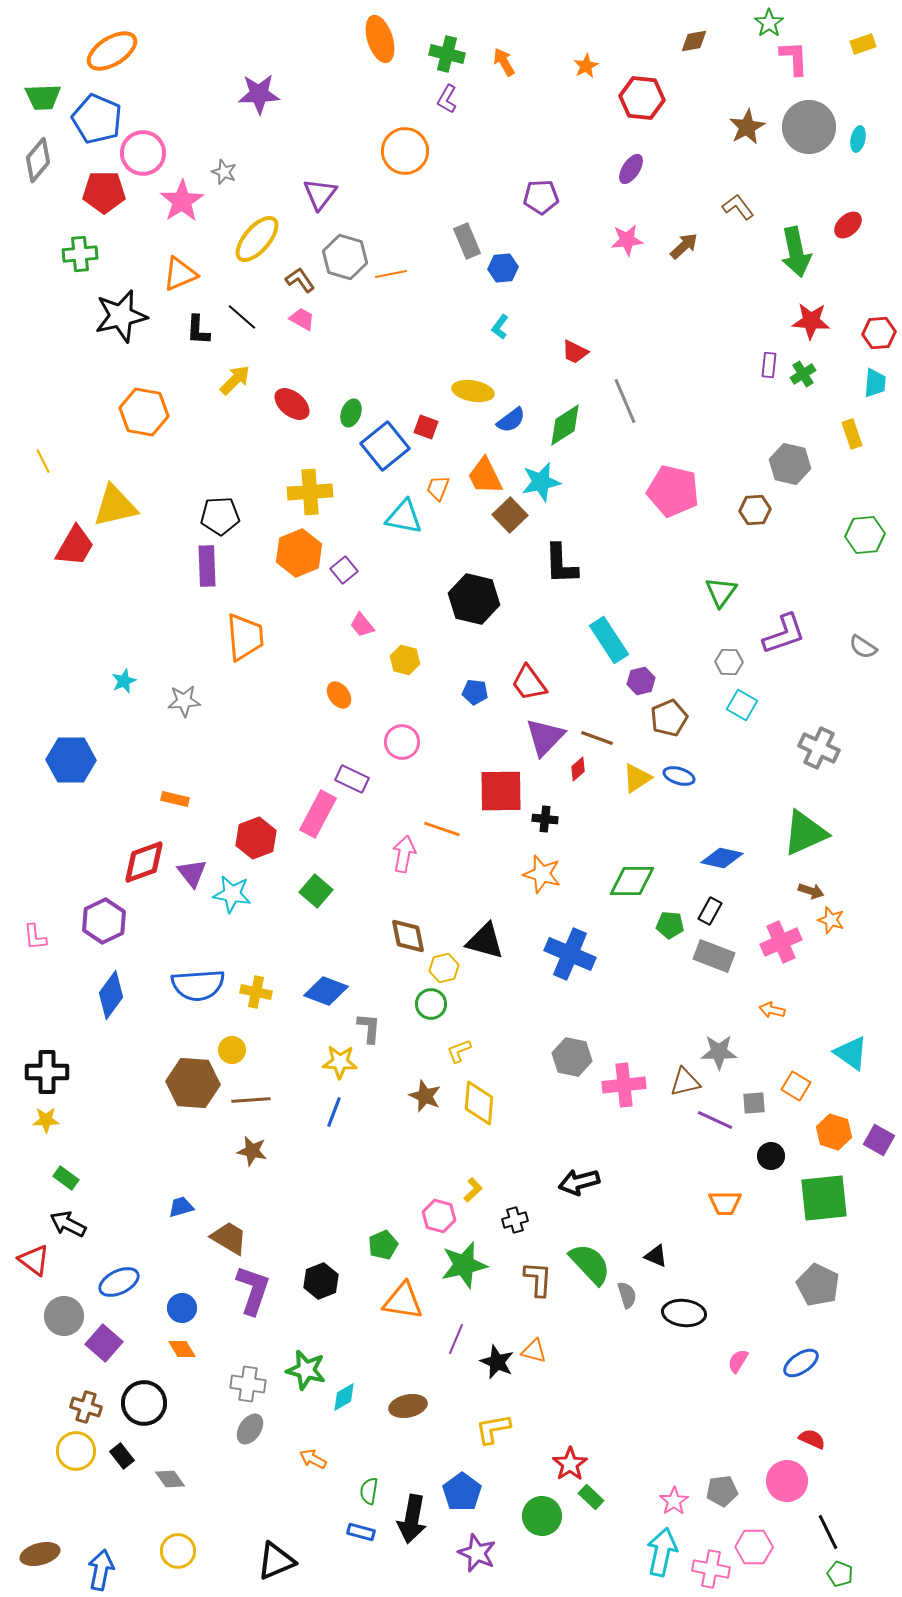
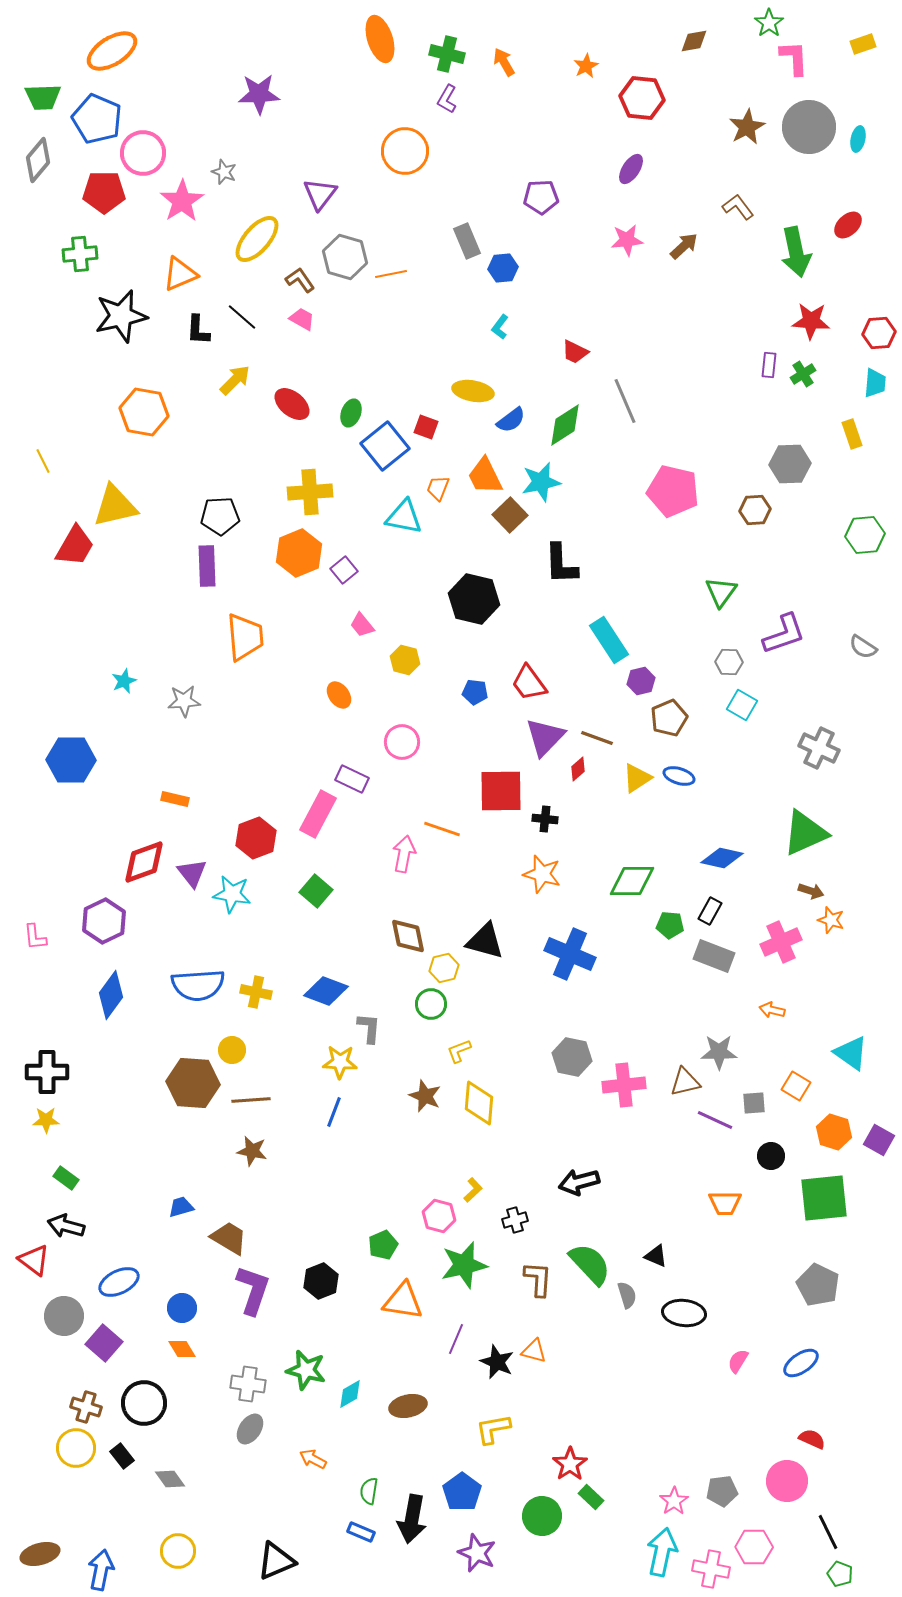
gray hexagon at (790, 464): rotated 15 degrees counterclockwise
black arrow at (68, 1224): moved 2 px left, 2 px down; rotated 12 degrees counterclockwise
cyan diamond at (344, 1397): moved 6 px right, 3 px up
yellow circle at (76, 1451): moved 3 px up
blue rectangle at (361, 1532): rotated 8 degrees clockwise
